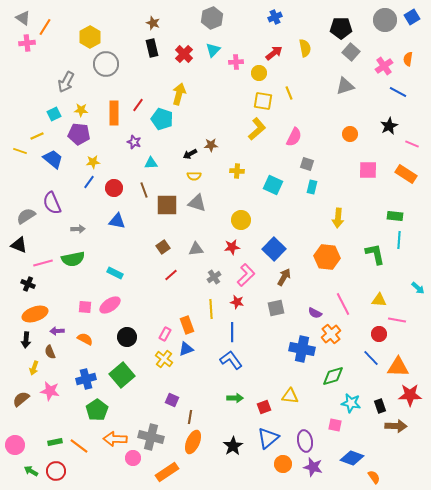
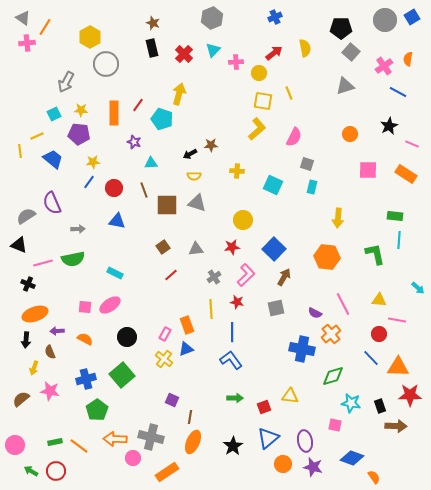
yellow line at (20, 151): rotated 64 degrees clockwise
yellow circle at (241, 220): moved 2 px right
